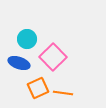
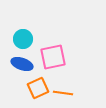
cyan circle: moved 4 px left
pink square: rotated 32 degrees clockwise
blue ellipse: moved 3 px right, 1 px down
